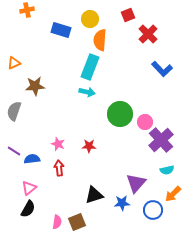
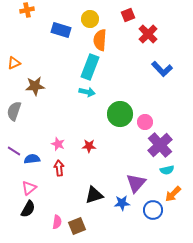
purple cross: moved 1 px left, 5 px down
brown square: moved 4 px down
